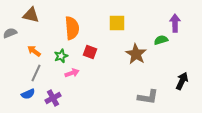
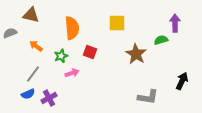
orange arrow: moved 2 px right, 5 px up
gray line: moved 3 px left, 1 px down; rotated 12 degrees clockwise
purple cross: moved 4 px left
